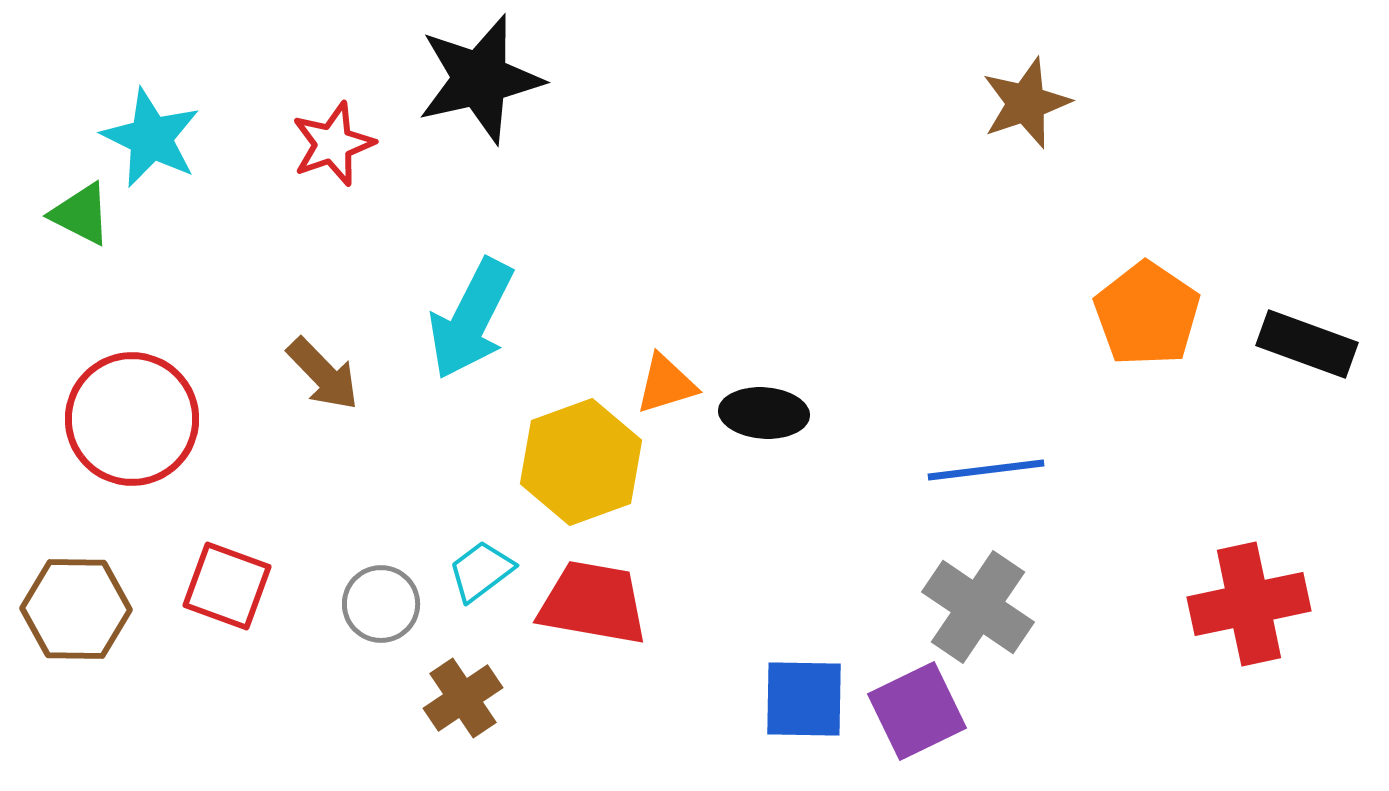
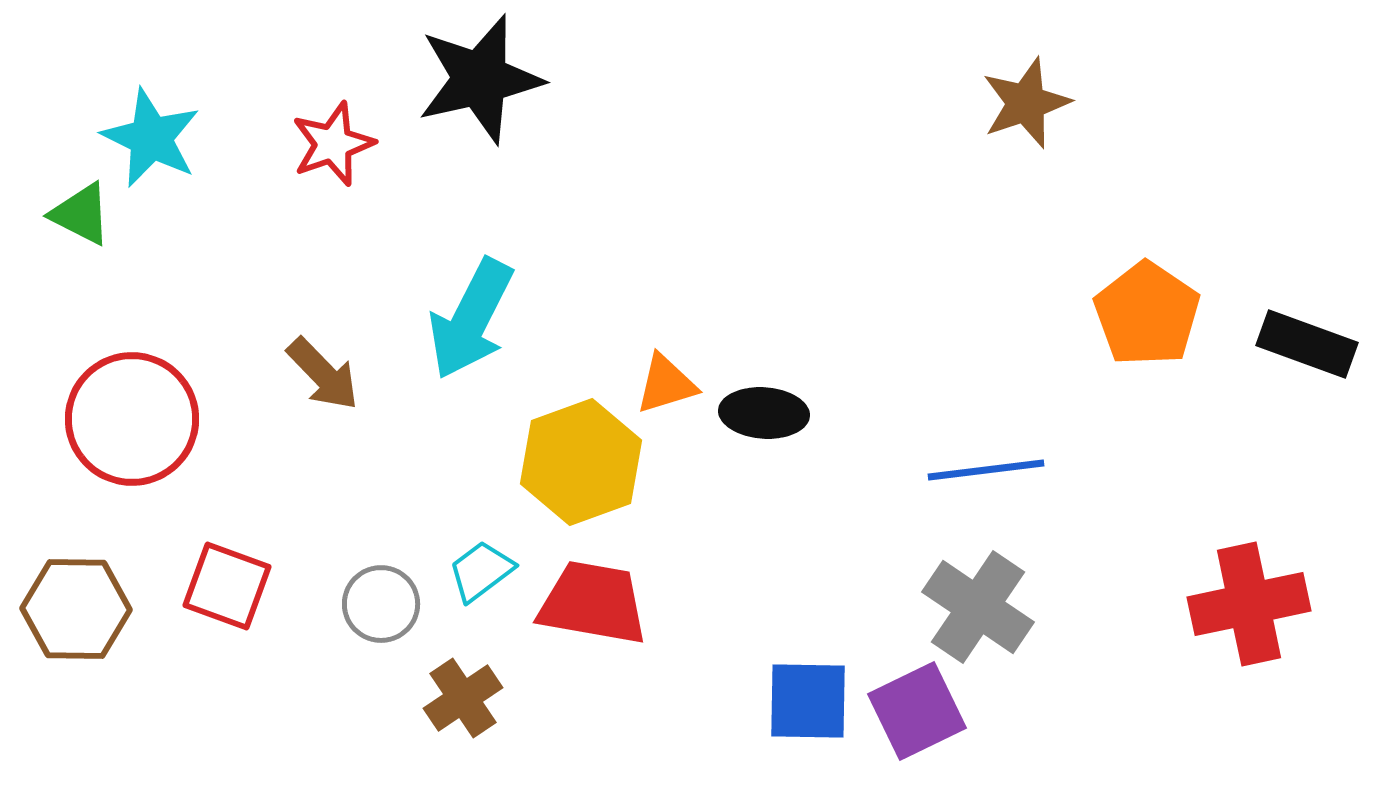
blue square: moved 4 px right, 2 px down
